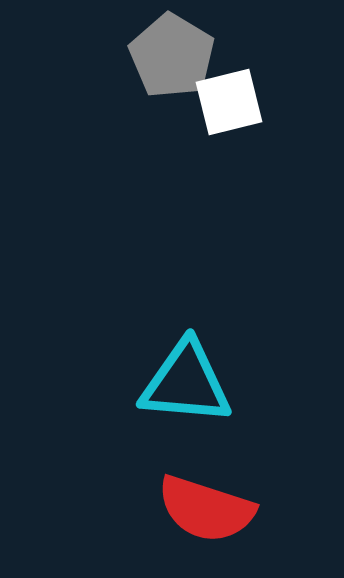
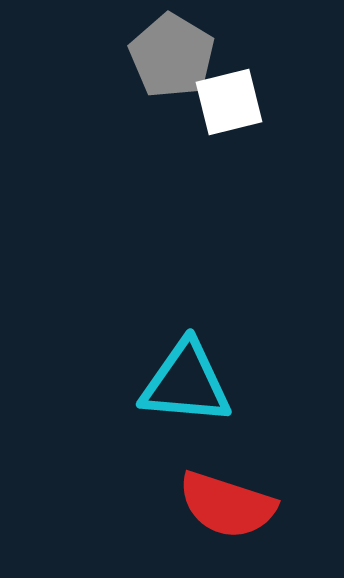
red semicircle: moved 21 px right, 4 px up
